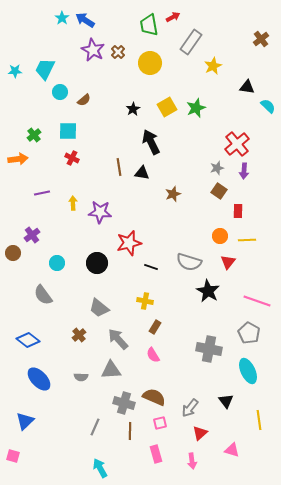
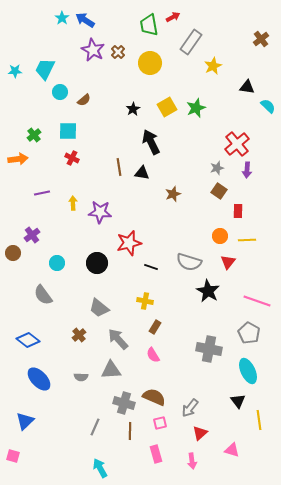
purple arrow at (244, 171): moved 3 px right, 1 px up
black triangle at (226, 401): moved 12 px right
